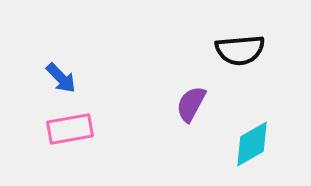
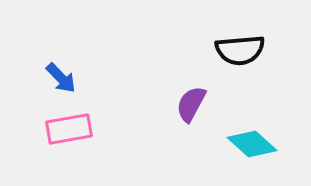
pink rectangle: moved 1 px left
cyan diamond: rotated 72 degrees clockwise
